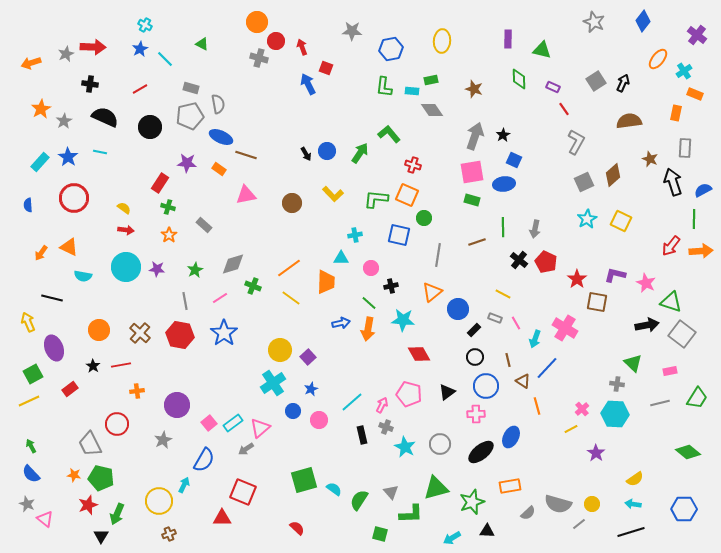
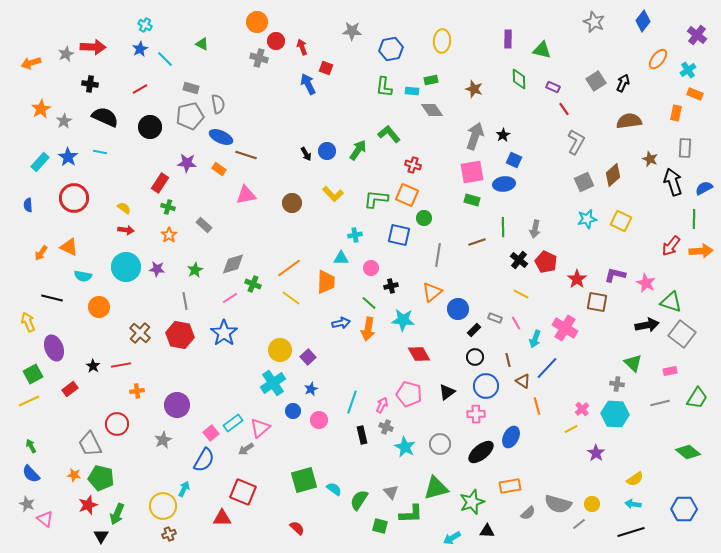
cyan cross at (684, 71): moved 4 px right, 1 px up
green arrow at (360, 153): moved 2 px left, 3 px up
blue semicircle at (703, 190): moved 1 px right, 2 px up
cyan star at (587, 219): rotated 18 degrees clockwise
green cross at (253, 286): moved 2 px up
yellow line at (503, 294): moved 18 px right
pink line at (220, 298): moved 10 px right
orange circle at (99, 330): moved 23 px up
cyan line at (352, 402): rotated 30 degrees counterclockwise
pink square at (209, 423): moved 2 px right, 10 px down
cyan arrow at (184, 485): moved 4 px down
yellow circle at (159, 501): moved 4 px right, 5 px down
green square at (380, 534): moved 8 px up
